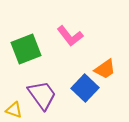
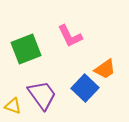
pink L-shape: rotated 12 degrees clockwise
yellow triangle: moved 1 px left, 4 px up
